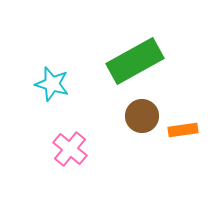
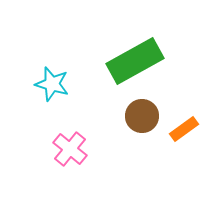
orange rectangle: moved 1 px right, 1 px up; rotated 28 degrees counterclockwise
